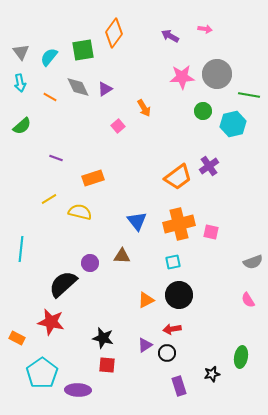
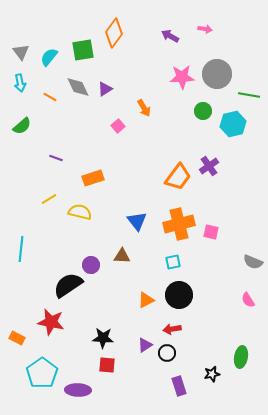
orange trapezoid at (178, 177): rotated 16 degrees counterclockwise
gray semicircle at (253, 262): rotated 42 degrees clockwise
purple circle at (90, 263): moved 1 px right, 2 px down
black semicircle at (63, 284): moved 5 px right, 1 px down; rotated 8 degrees clockwise
black star at (103, 338): rotated 10 degrees counterclockwise
